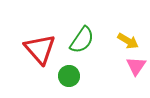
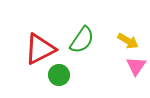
red triangle: rotated 44 degrees clockwise
green circle: moved 10 px left, 1 px up
